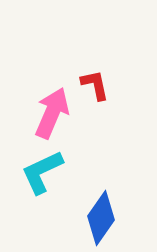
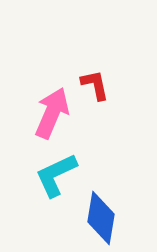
cyan L-shape: moved 14 px right, 3 px down
blue diamond: rotated 26 degrees counterclockwise
